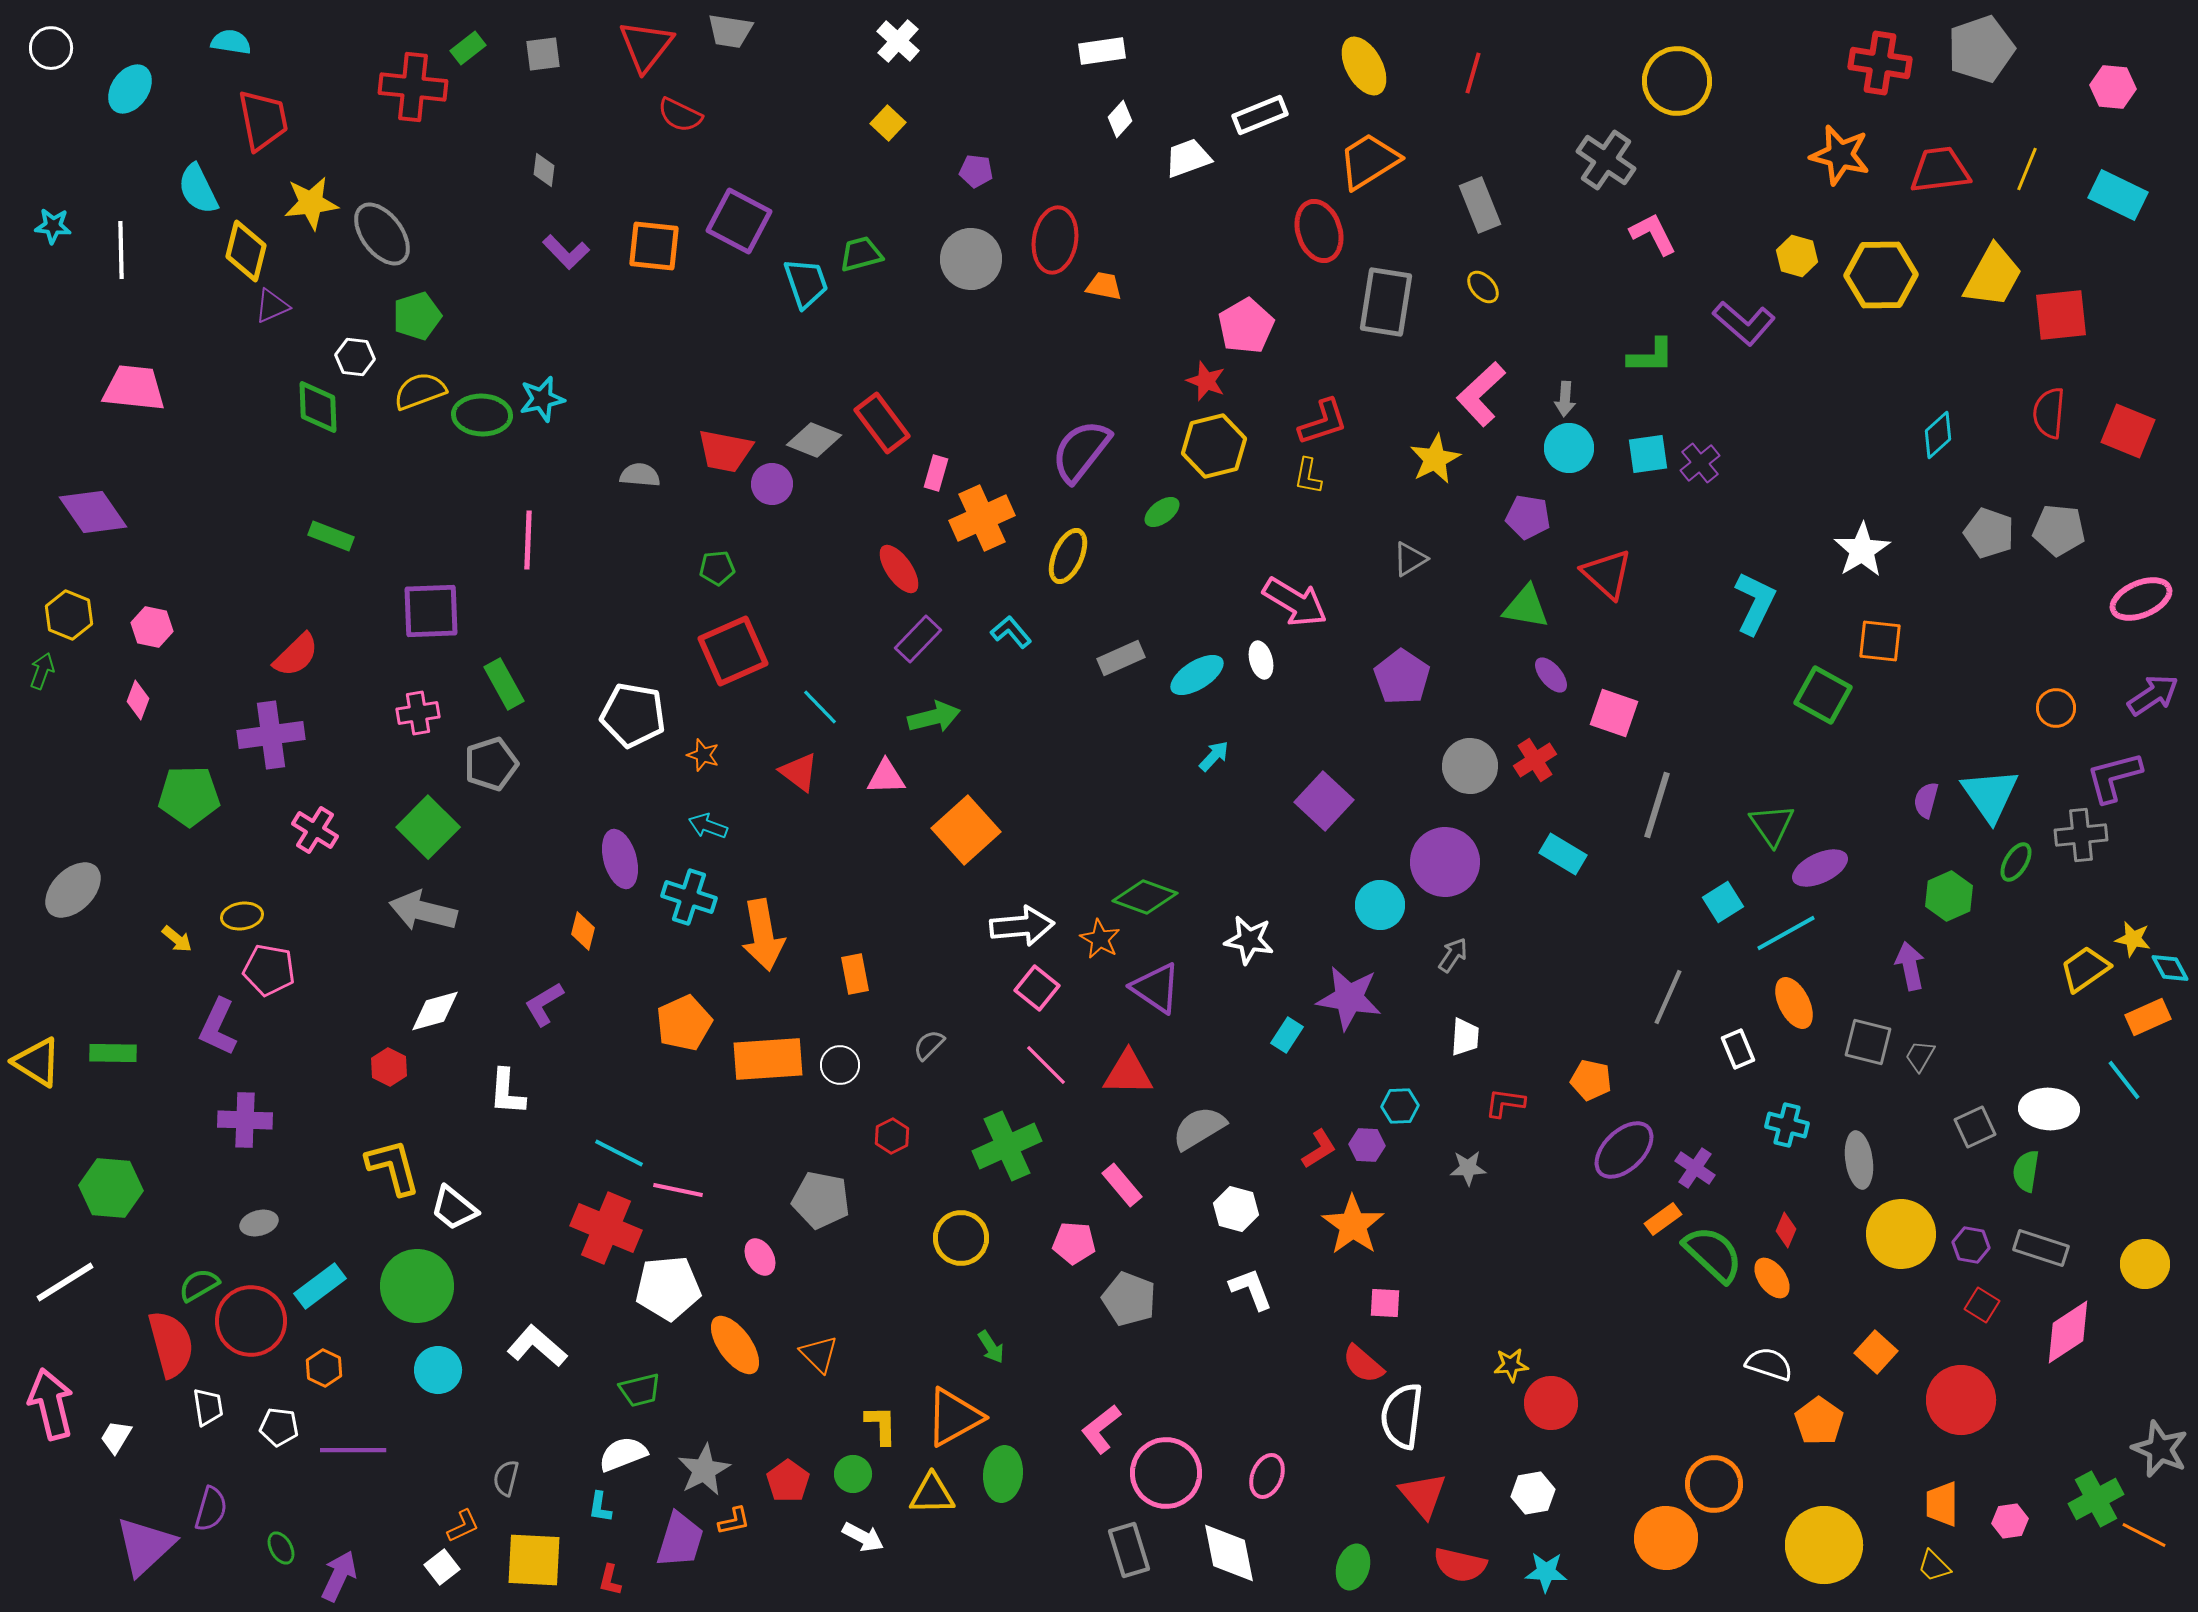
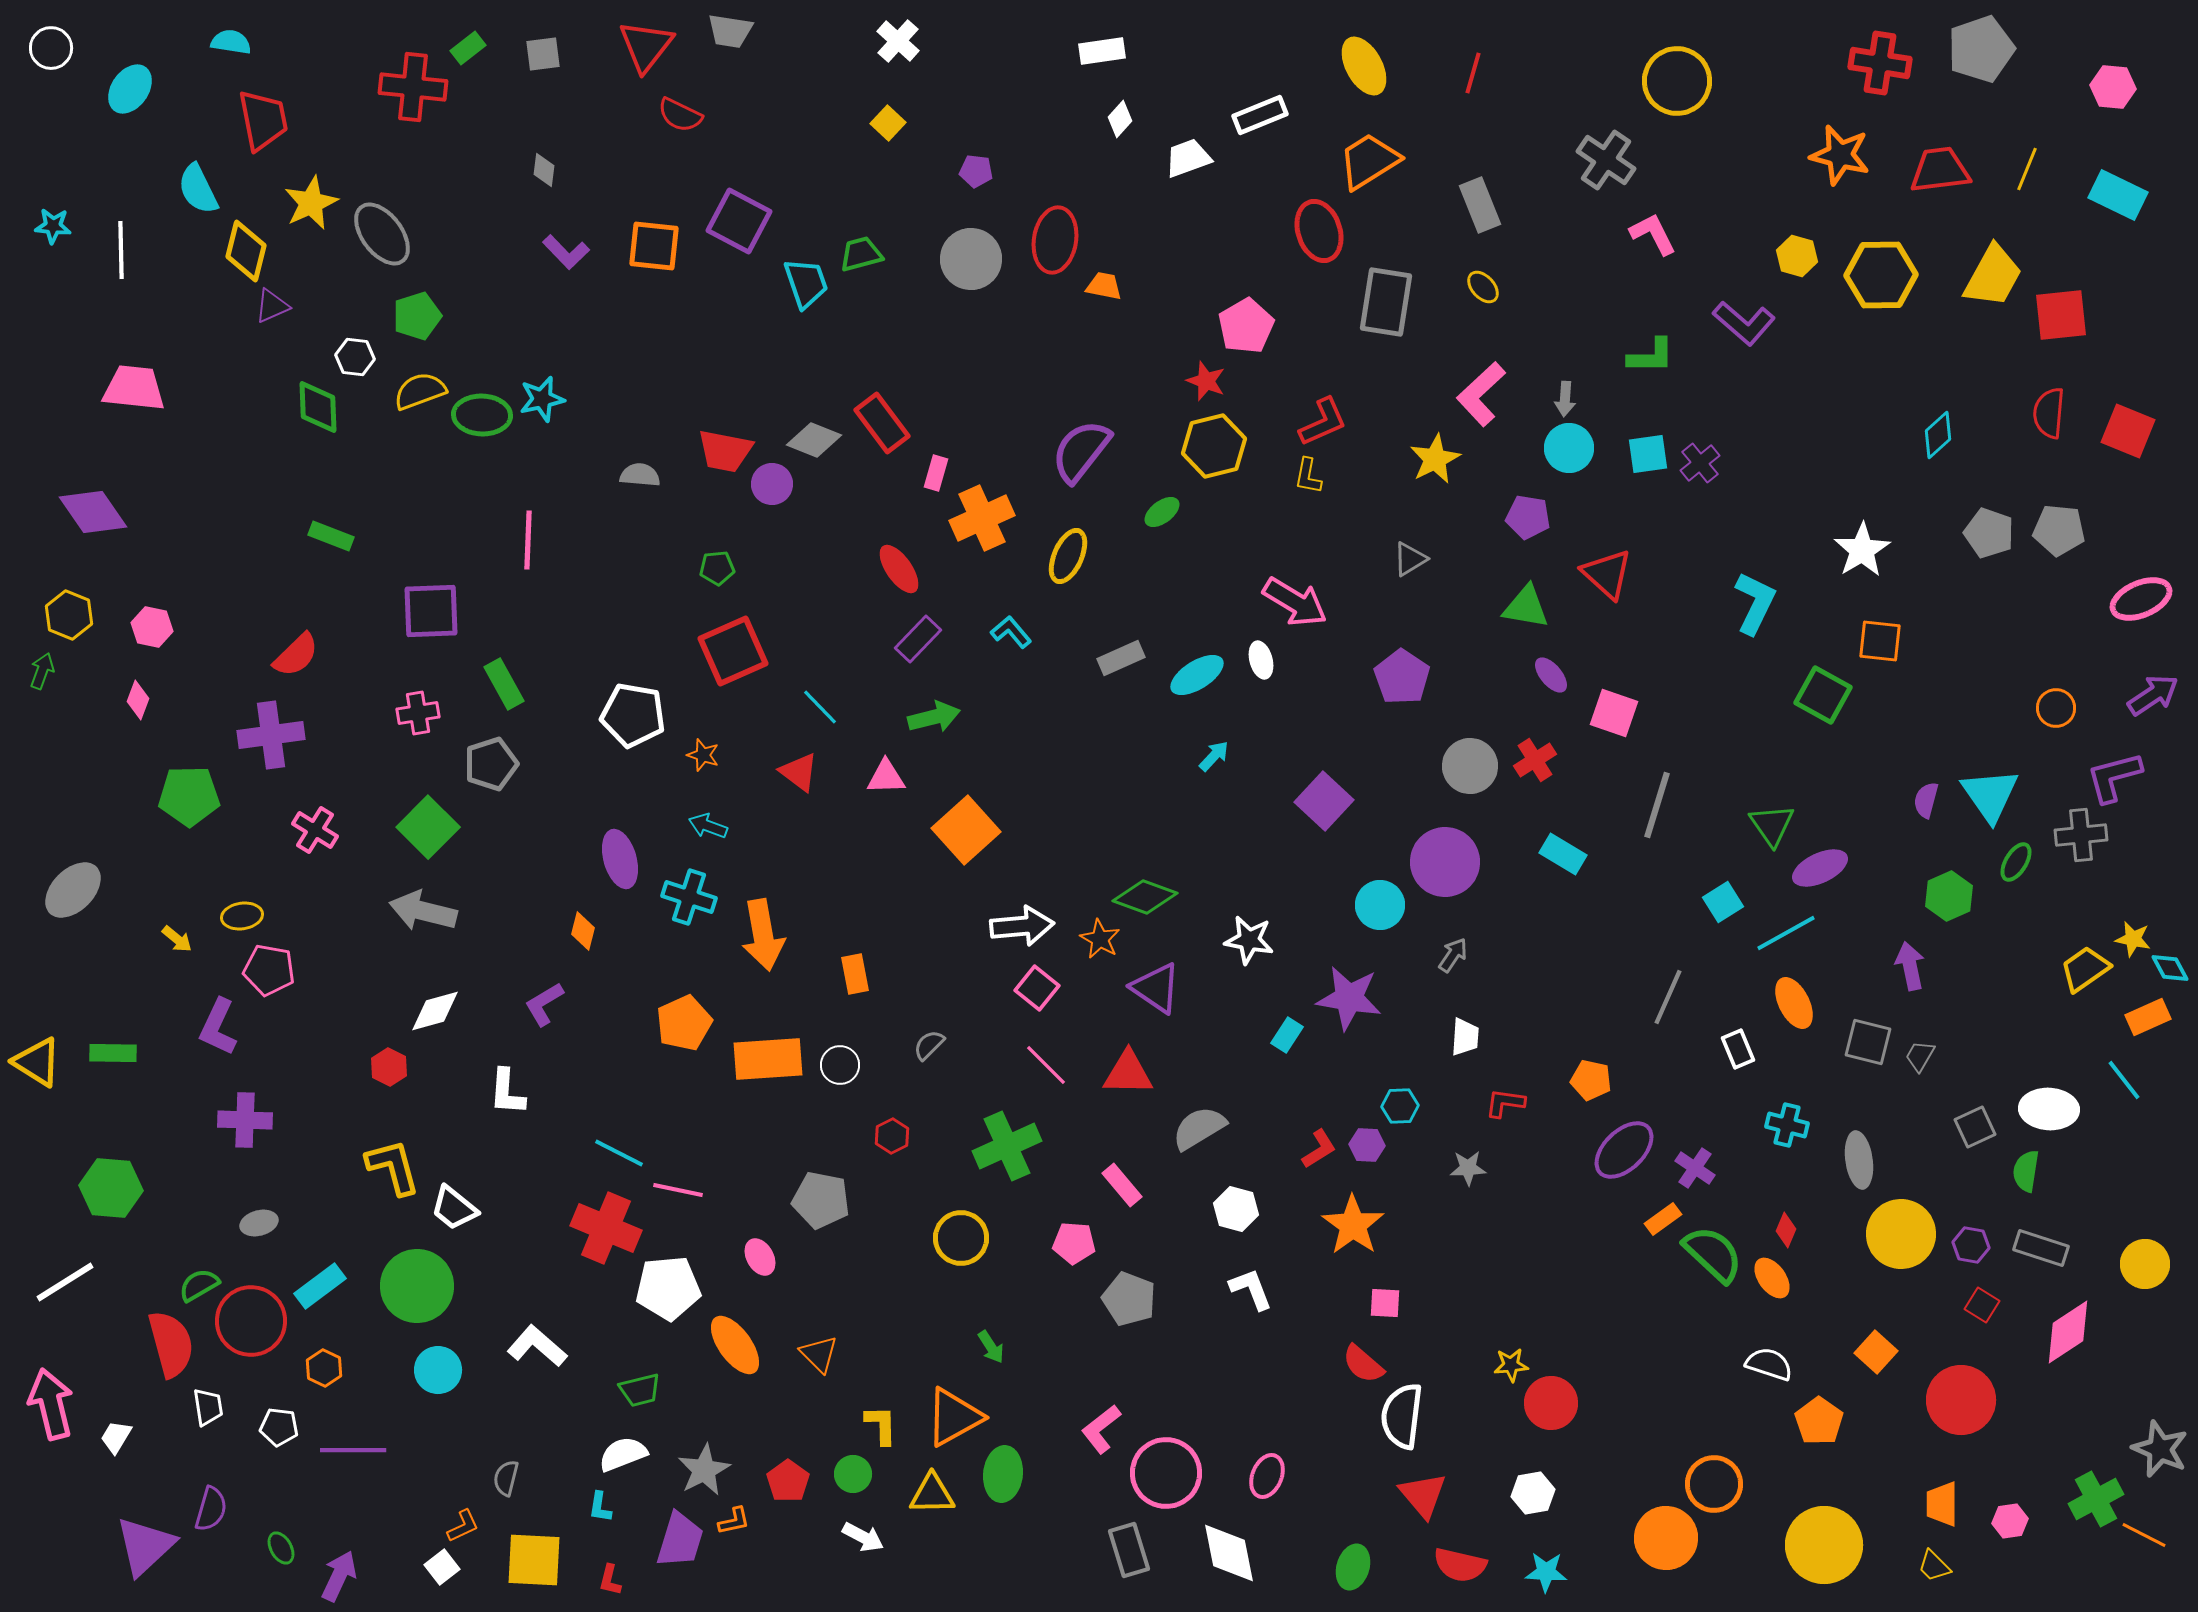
yellow star at (311, 203): rotated 18 degrees counterclockwise
red L-shape at (1323, 422): rotated 6 degrees counterclockwise
